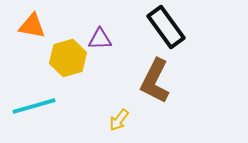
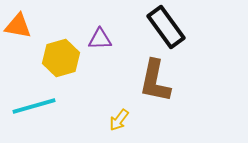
orange triangle: moved 14 px left
yellow hexagon: moved 7 px left
brown L-shape: rotated 15 degrees counterclockwise
